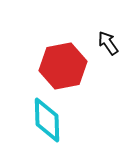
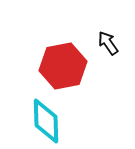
cyan diamond: moved 1 px left, 1 px down
